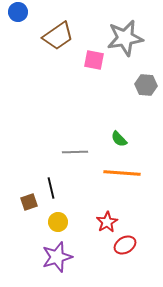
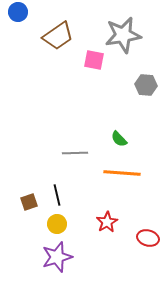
gray star: moved 2 px left, 3 px up
gray line: moved 1 px down
black line: moved 6 px right, 7 px down
yellow circle: moved 1 px left, 2 px down
red ellipse: moved 23 px right, 7 px up; rotated 45 degrees clockwise
